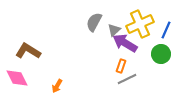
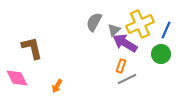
brown L-shape: moved 4 px right, 3 px up; rotated 45 degrees clockwise
